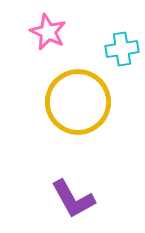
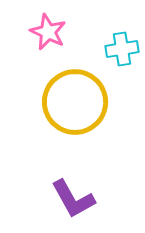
yellow circle: moved 3 px left
